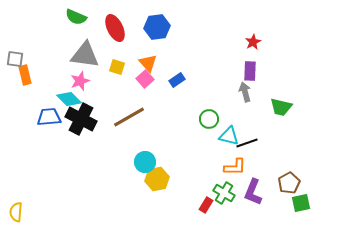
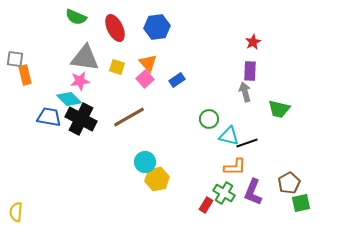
gray triangle: moved 3 px down
pink star: rotated 12 degrees clockwise
green trapezoid: moved 2 px left, 2 px down
blue trapezoid: rotated 15 degrees clockwise
